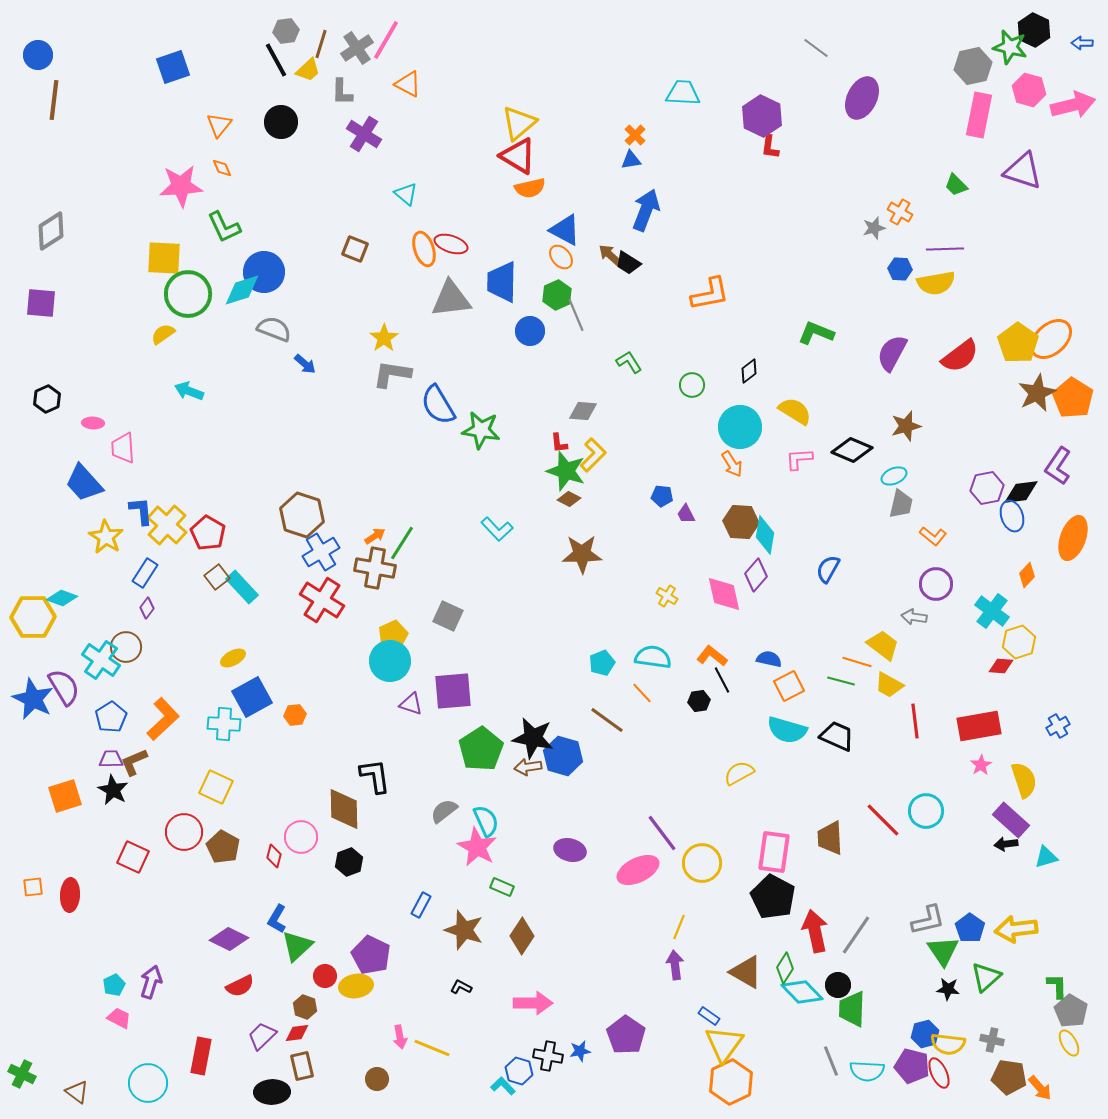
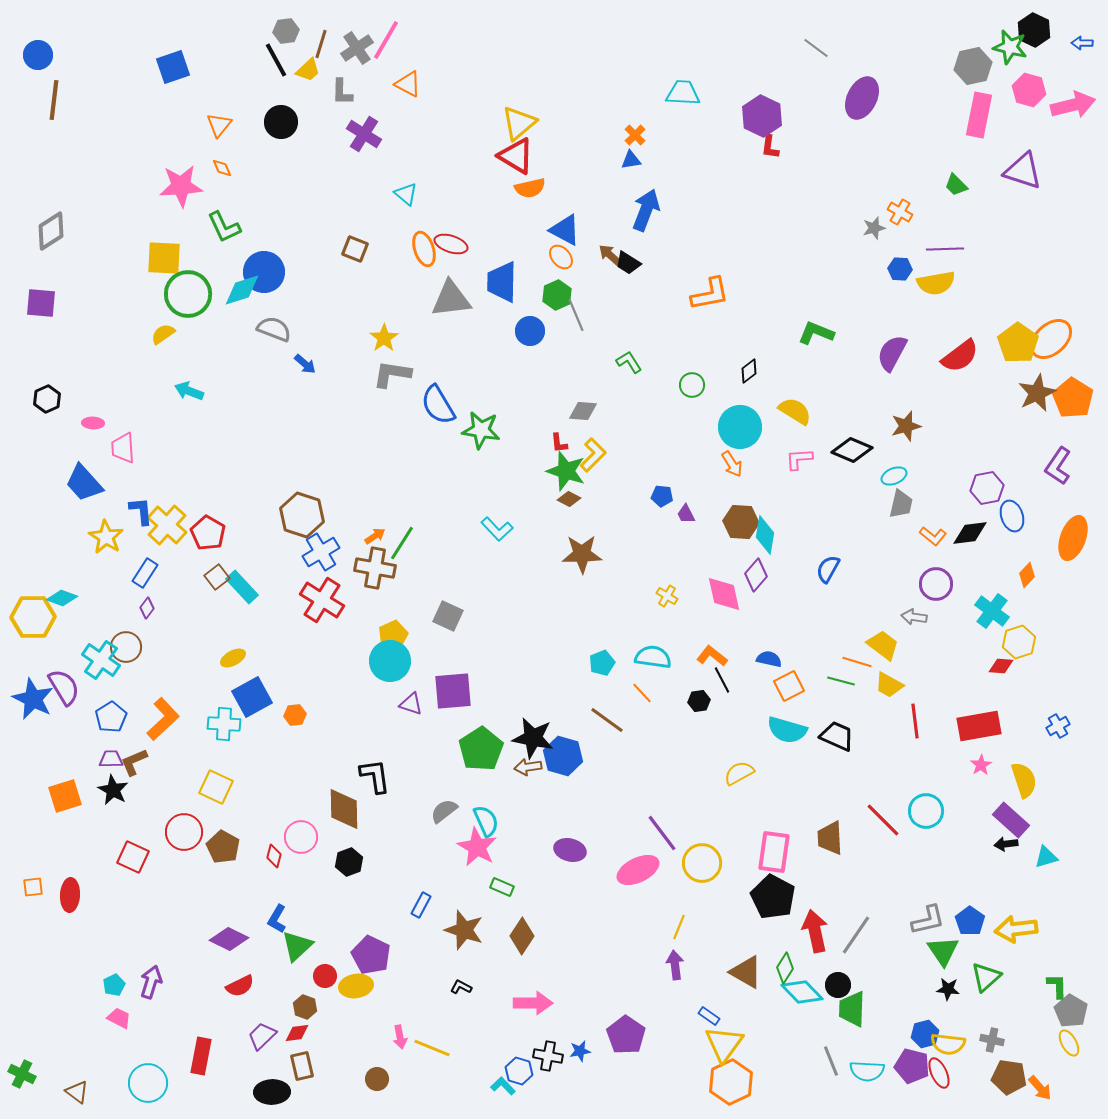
red triangle at (518, 156): moved 2 px left
black diamond at (1021, 492): moved 51 px left, 41 px down
blue pentagon at (970, 928): moved 7 px up
